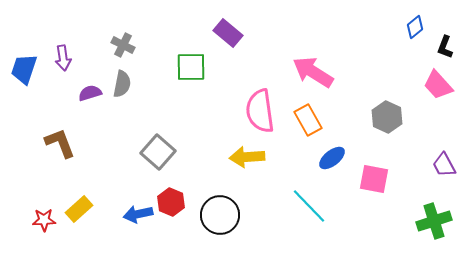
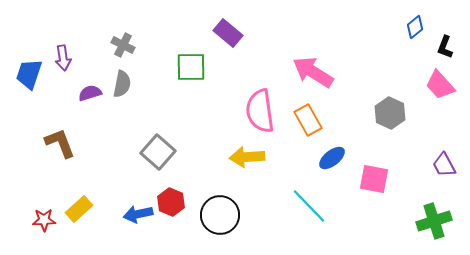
blue trapezoid: moved 5 px right, 5 px down
pink trapezoid: moved 2 px right
gray hexagon: moved 3 px right, 4 px up
